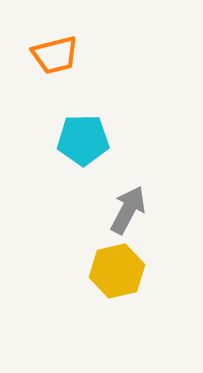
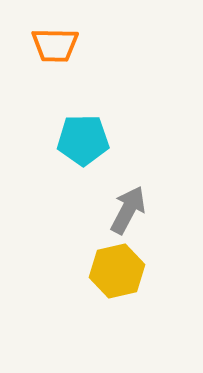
orange trapezoid: moved 10 px up; rotated 15 degrees clockwise
